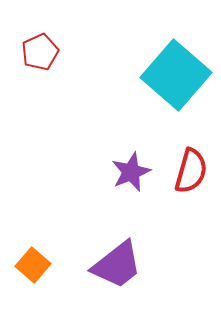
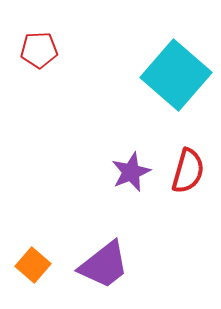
red pentagon: moved 1 px left, 2 px up; rotated 21 degrees clockwise
red semicircle: moved 3 px left
purple trapezoid: moved 13 px left
